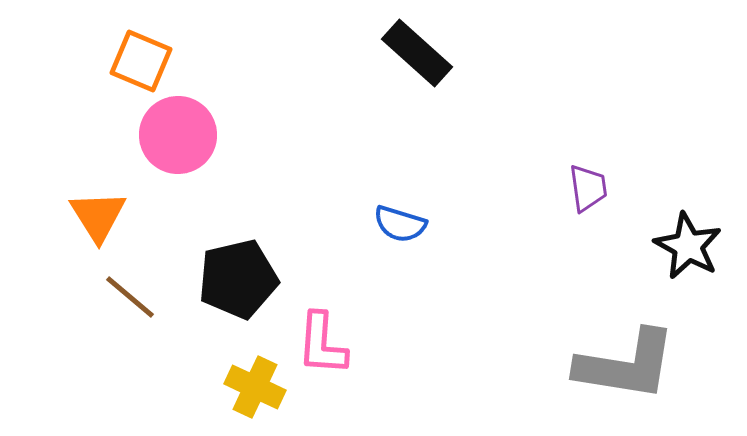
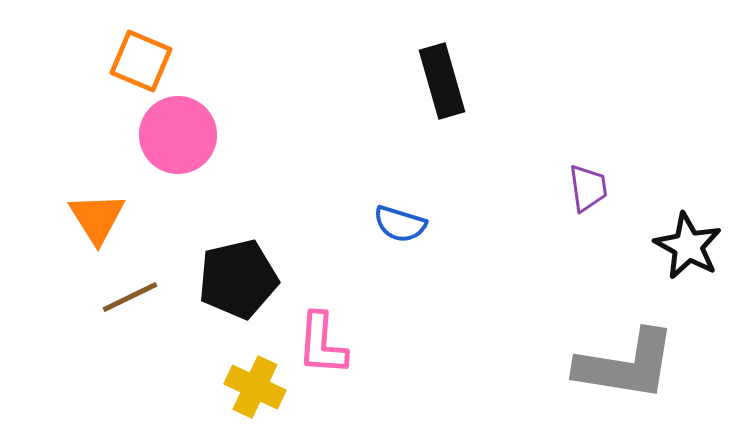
black rectangle: moved 25 px right, 28 px down; rotated 32 degrees clockwise
orange triangle: moved 1 px left, 2 px down
brown line: rotated 66 degrees counterclockwise
